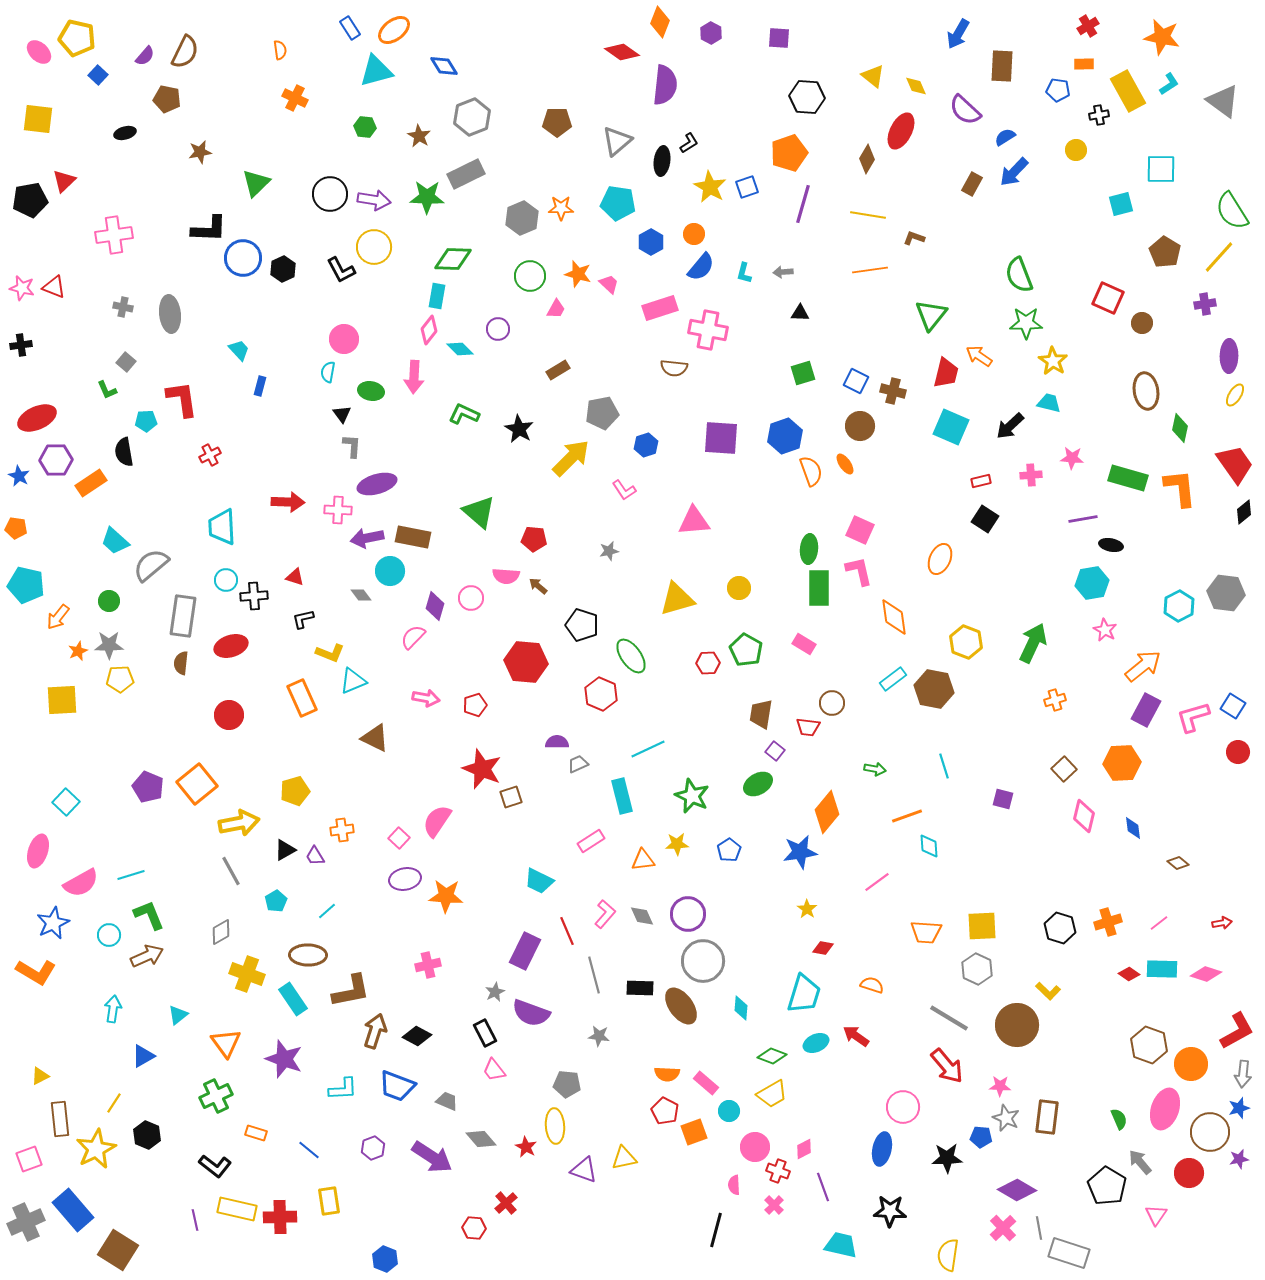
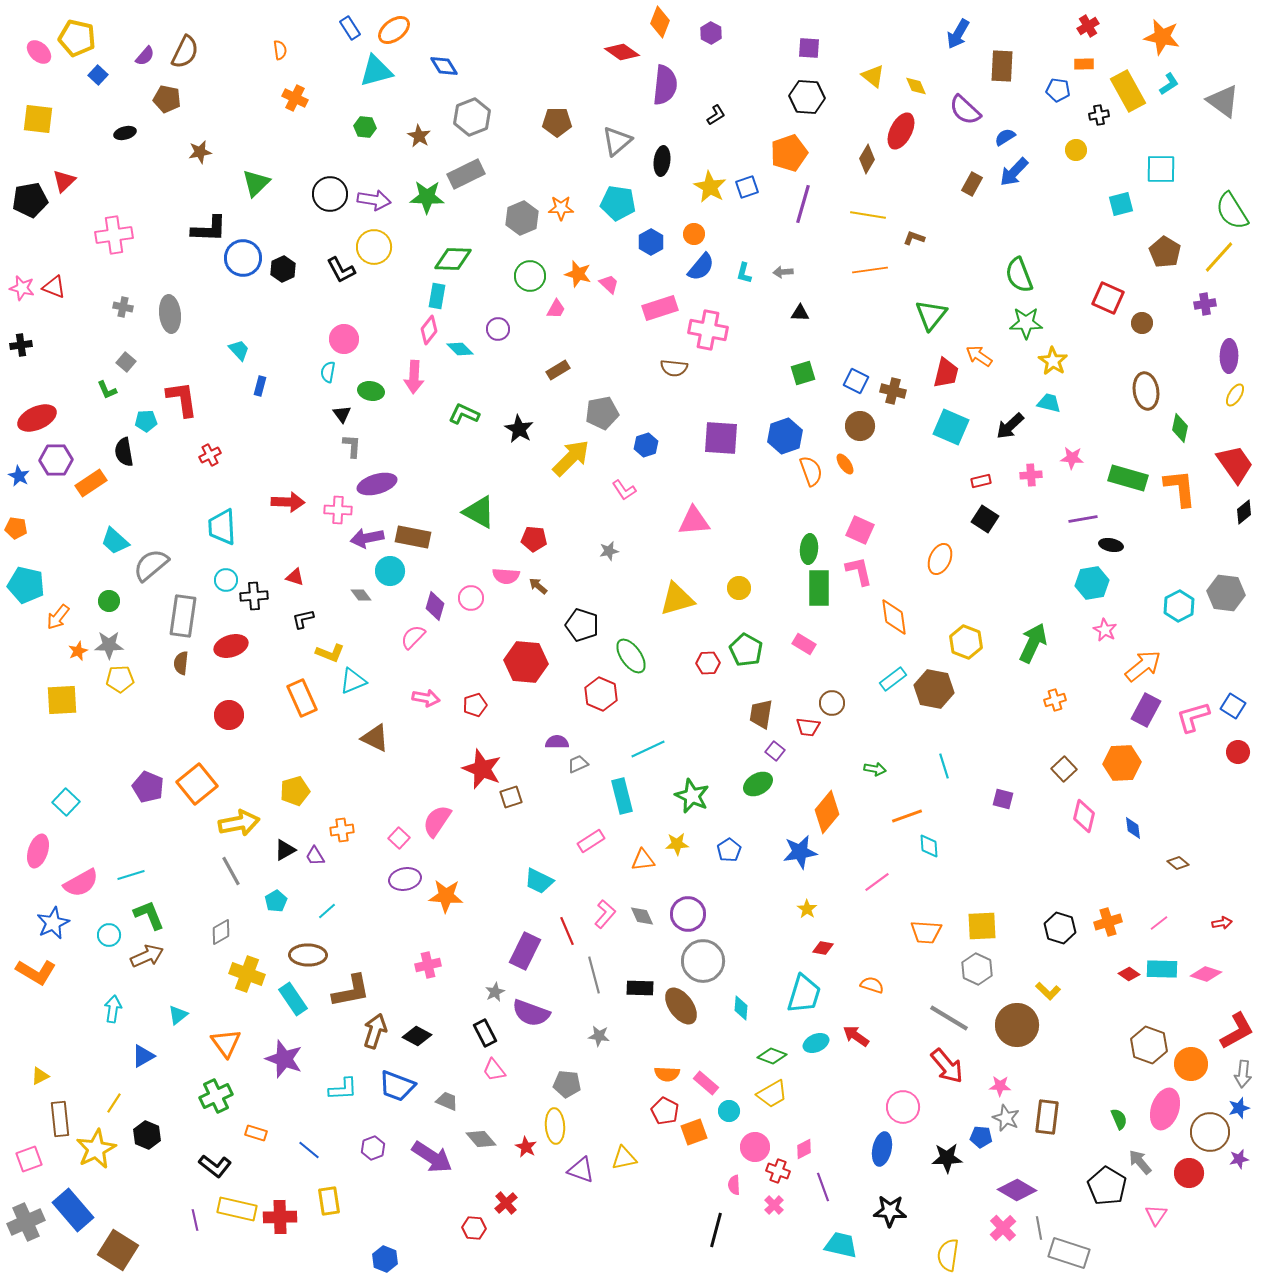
purple square at (779, 38): moved 30 px right, 10 px down
black L-shape at (689, 143): moved 27 px right, 28 px up
green triangle at (479, 512): rotated 12 degrees counterclockwise
purple triangle at (584, 1170): moved 3 px left
